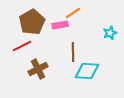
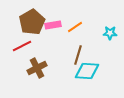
orange line: moved 2 px right, 14 px down
pink rectangle: moved 7 px left
cyan star: rotated 24 degrees clockwise
brown line: moved 5 px right, 3 px down; rotated 18 degrees clockwise
brown cross: moved 1 px left, 1 px up
